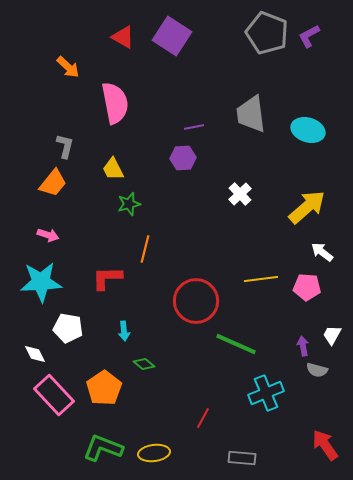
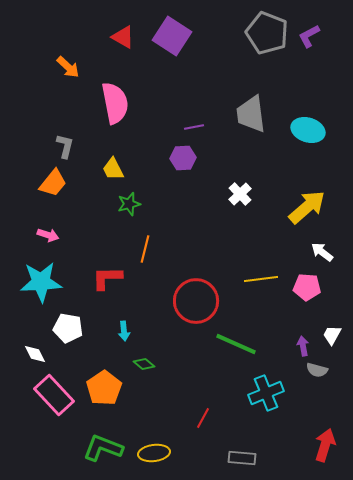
red arrow: rotated 52 degrees clockwise
